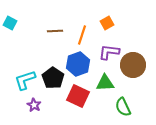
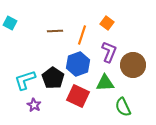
orange square: rotated 24 degrees counterclockwise
purple L-shape: rotated 105 degrees clockwise
